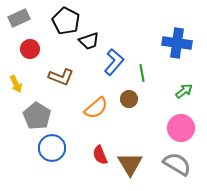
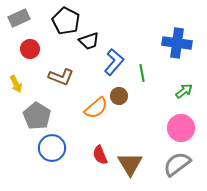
brown circle: moved 10 px left, 3 px up
gray semicircle: rotated 68 degrees counterclockwise
